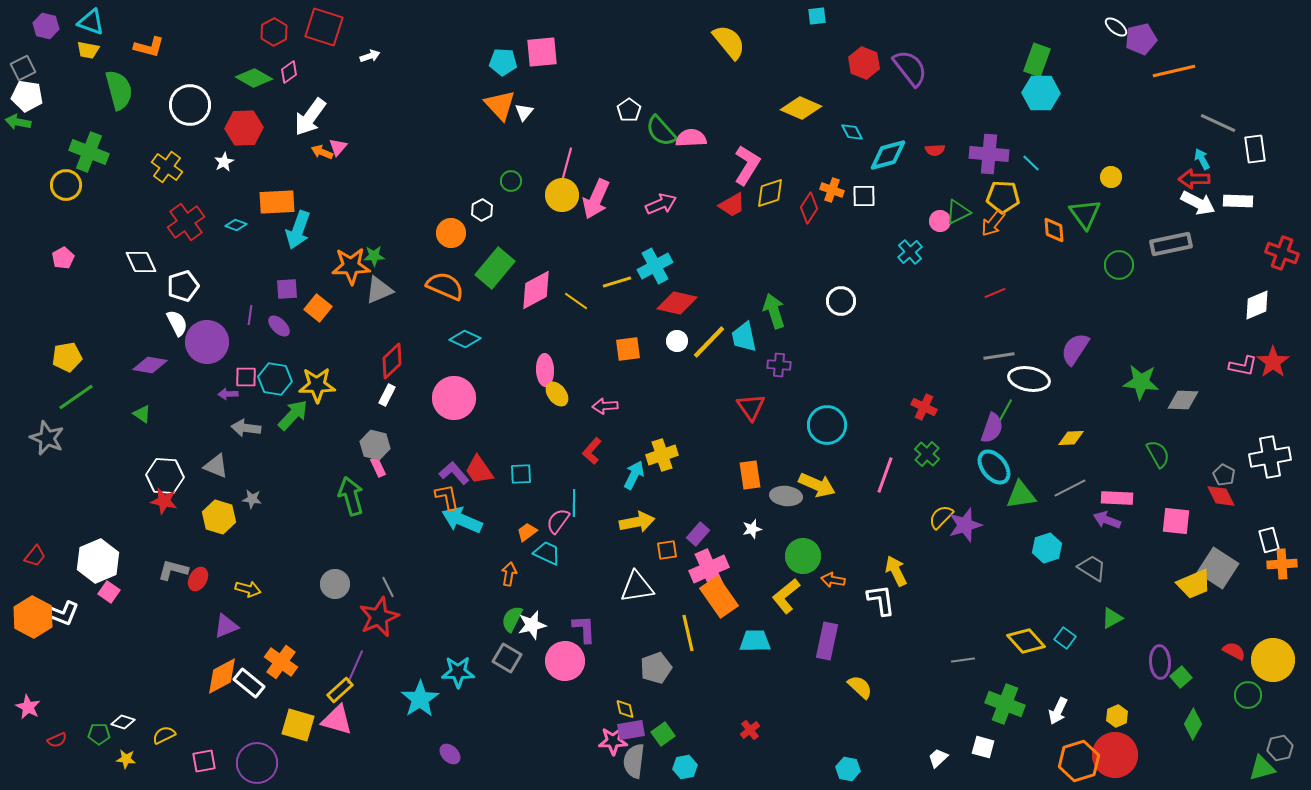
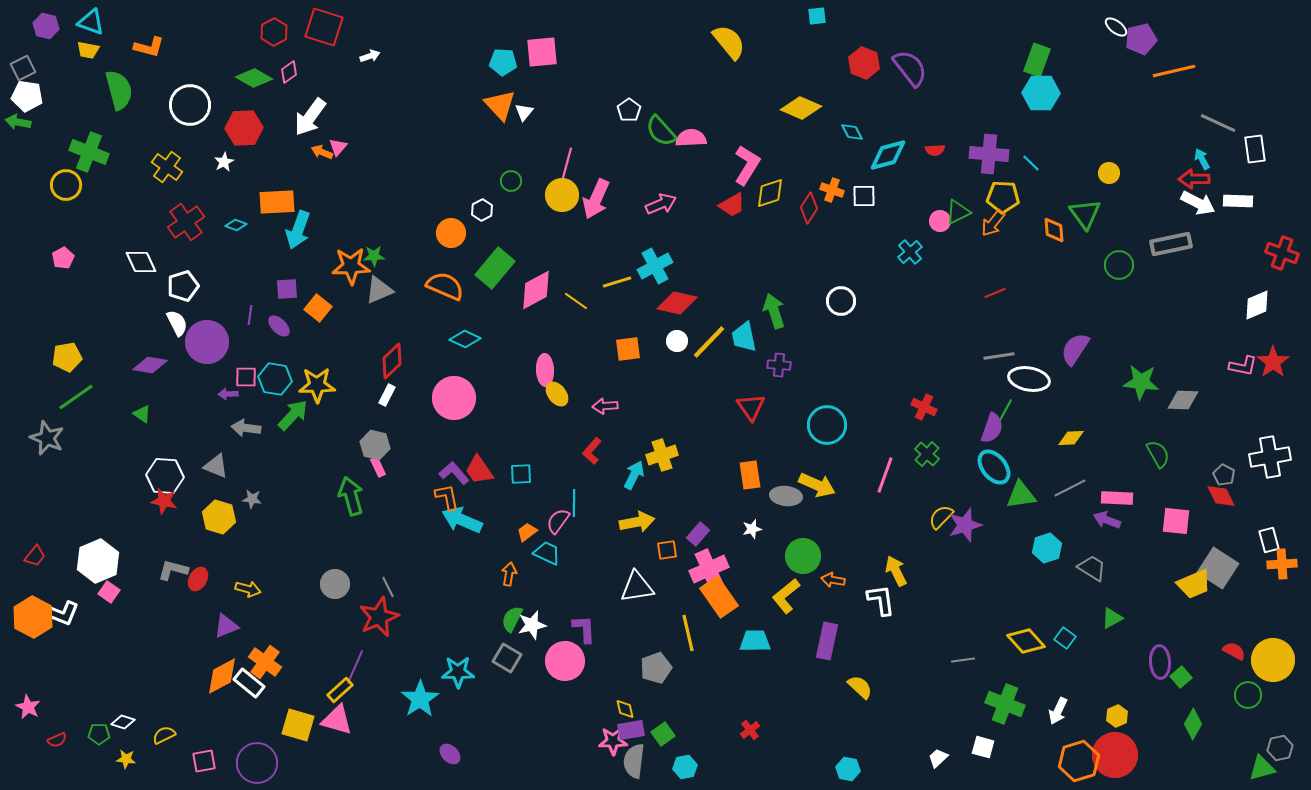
yellow circle at (1111, 177): moved 2 px left, 4 px up
orange cross at (281, 662): moved 16 px left
